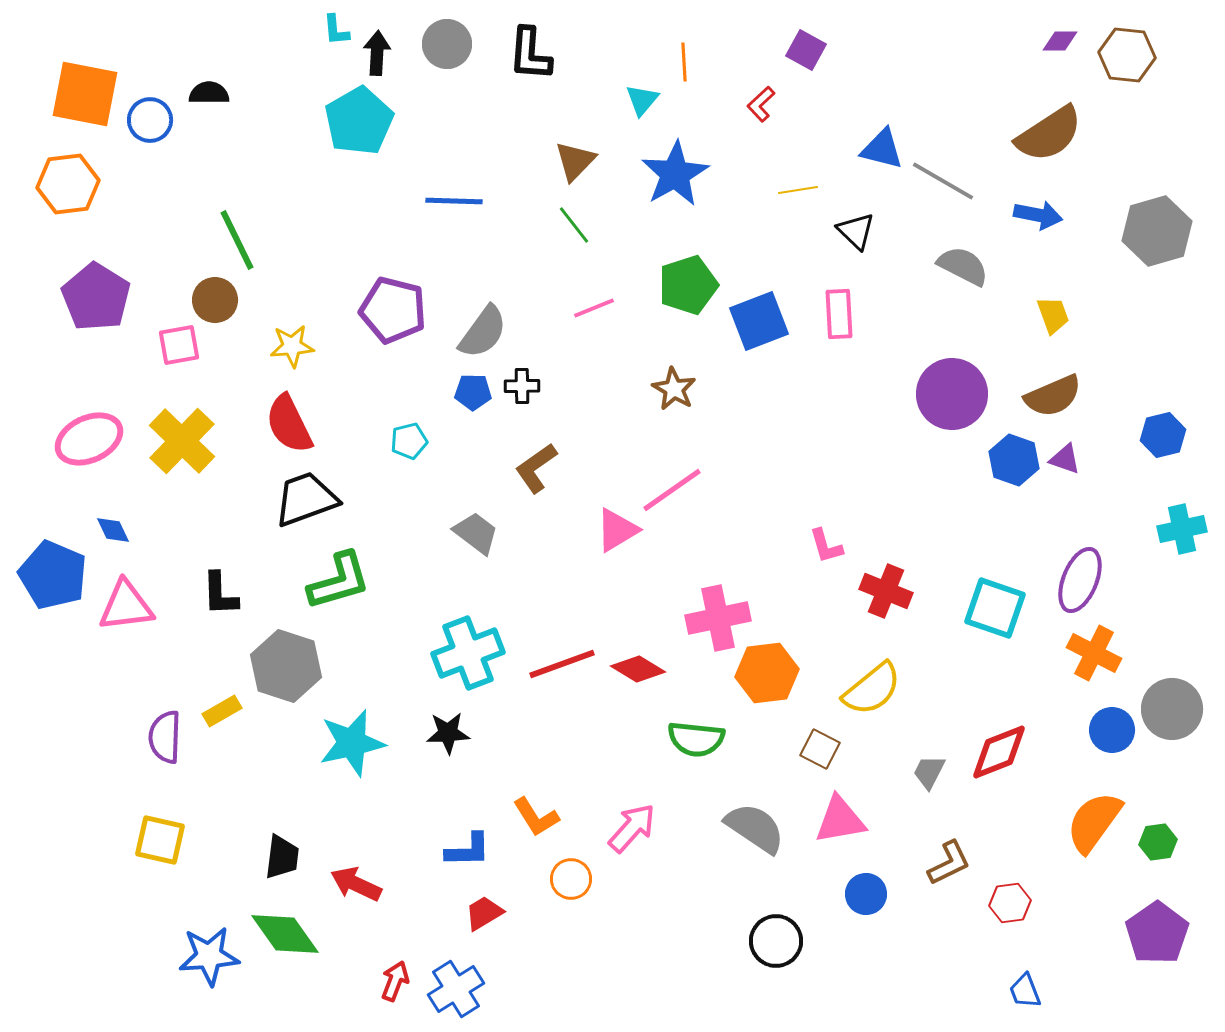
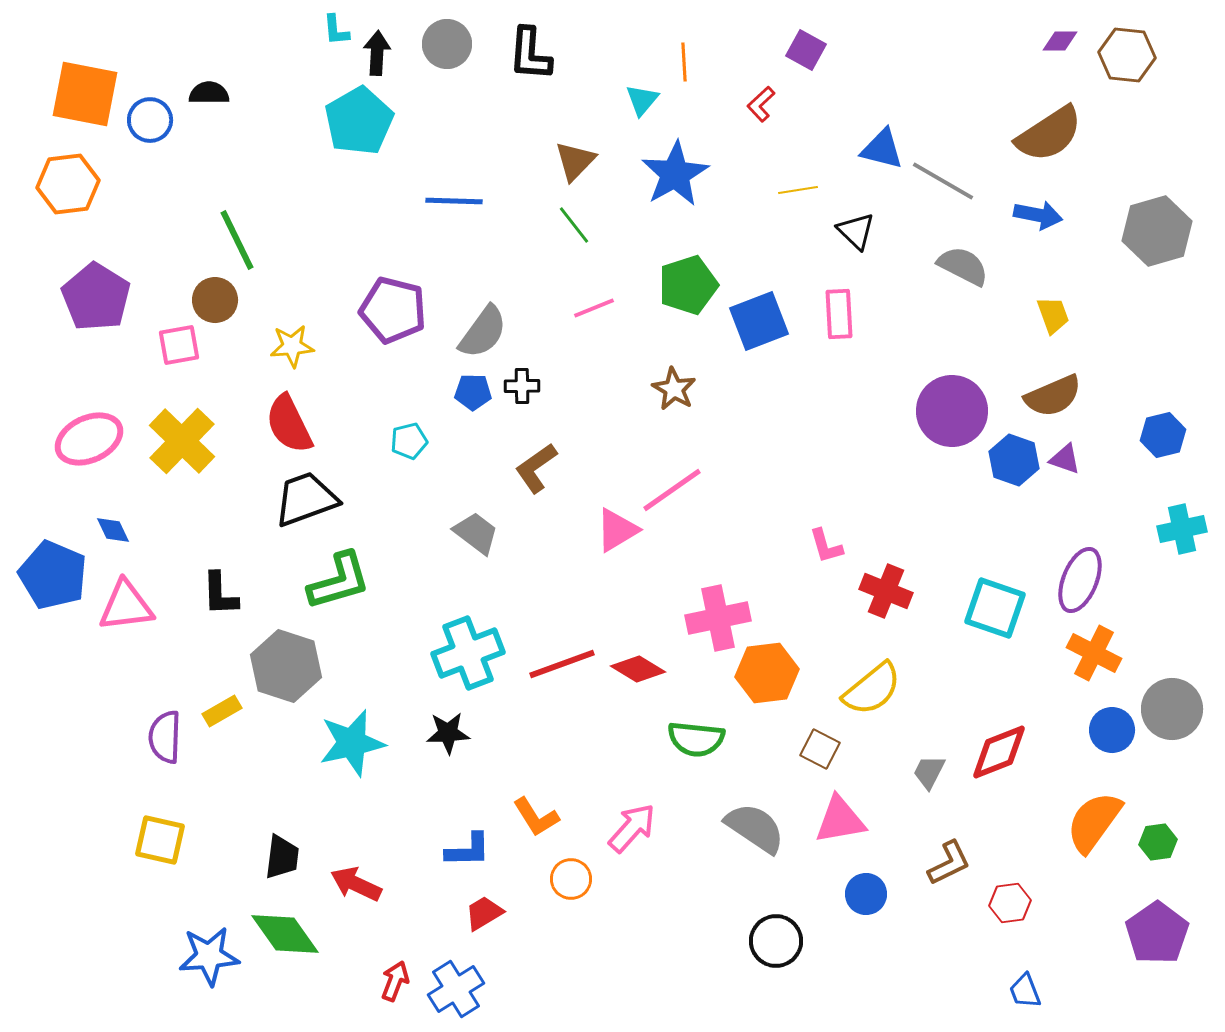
purple circle at (952, 394): moved 17 px down
